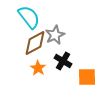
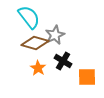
brown diamond: rotated 44 degrees clockwise
